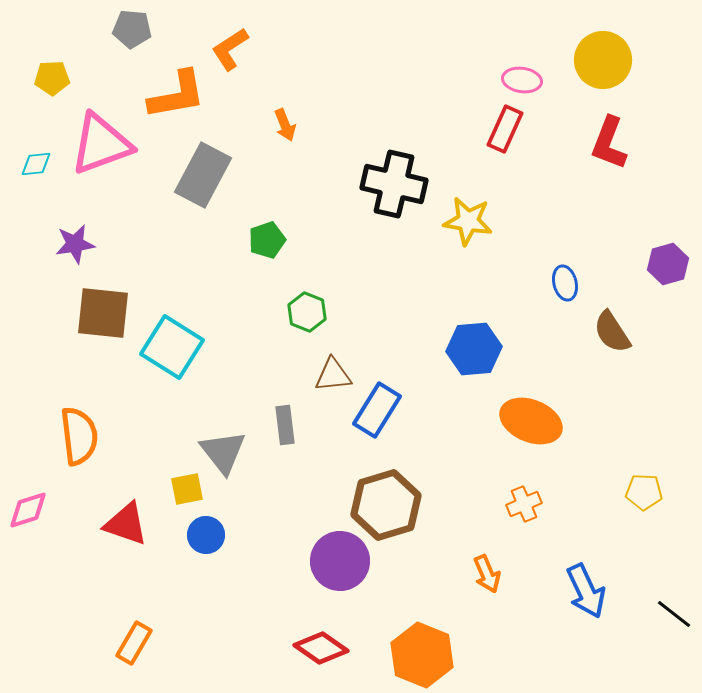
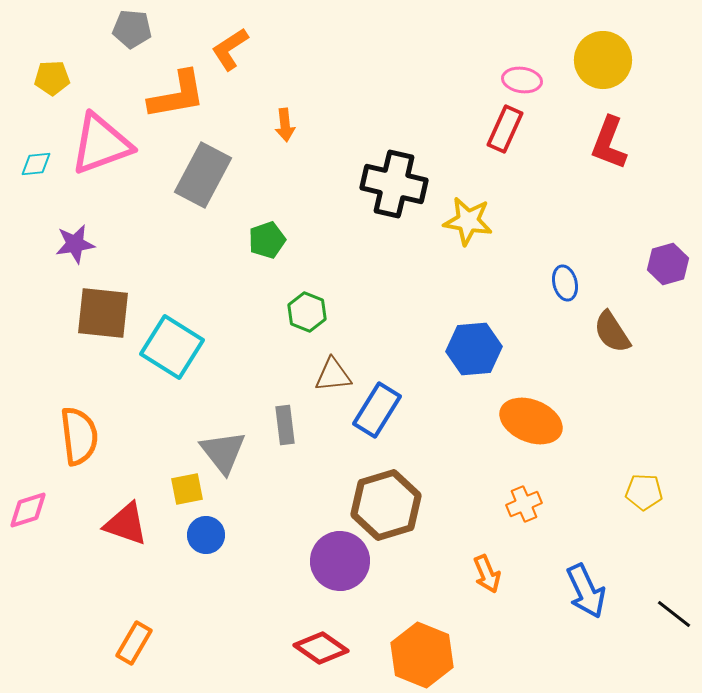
orange arrow at (285, 125): rotated 16 degrees clockwise
